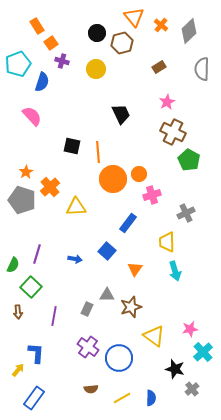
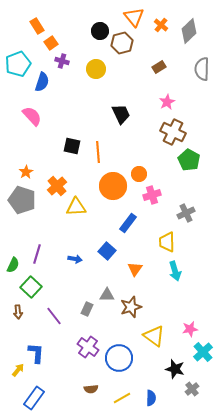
black circle at (97, 33): moved 3 px right, 2 px up
orange circle at (113, 179): moved 7 px down
orange cross at (50, 187): moved 7 px right, 1 px up
purple line at (54, 316): rotated 48 degrees counterclockwise
